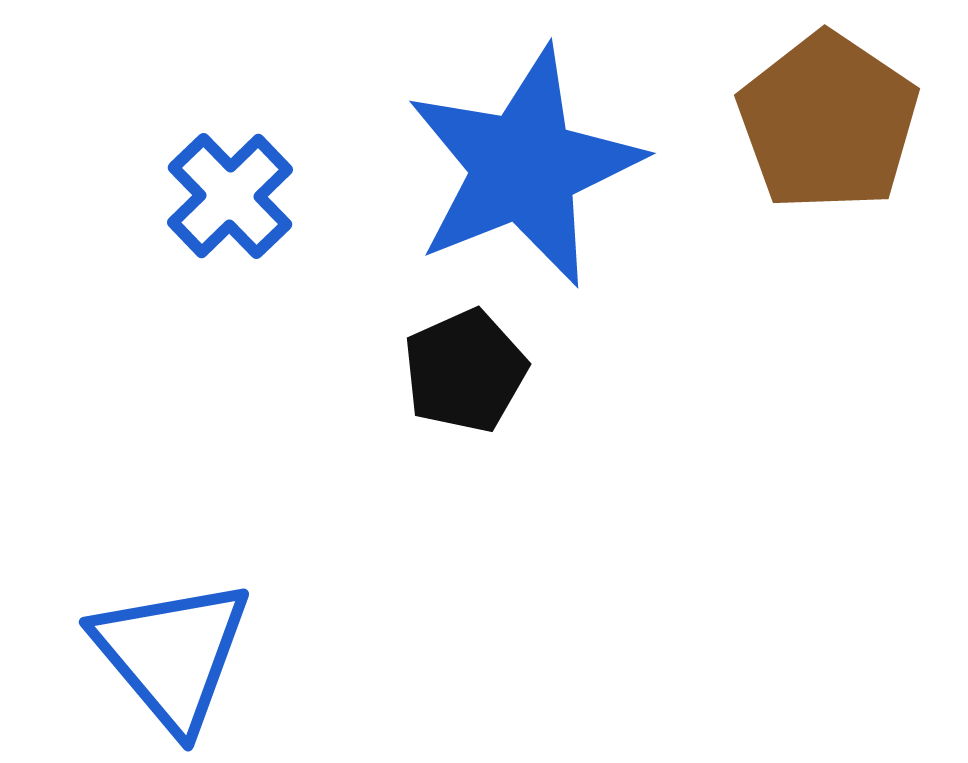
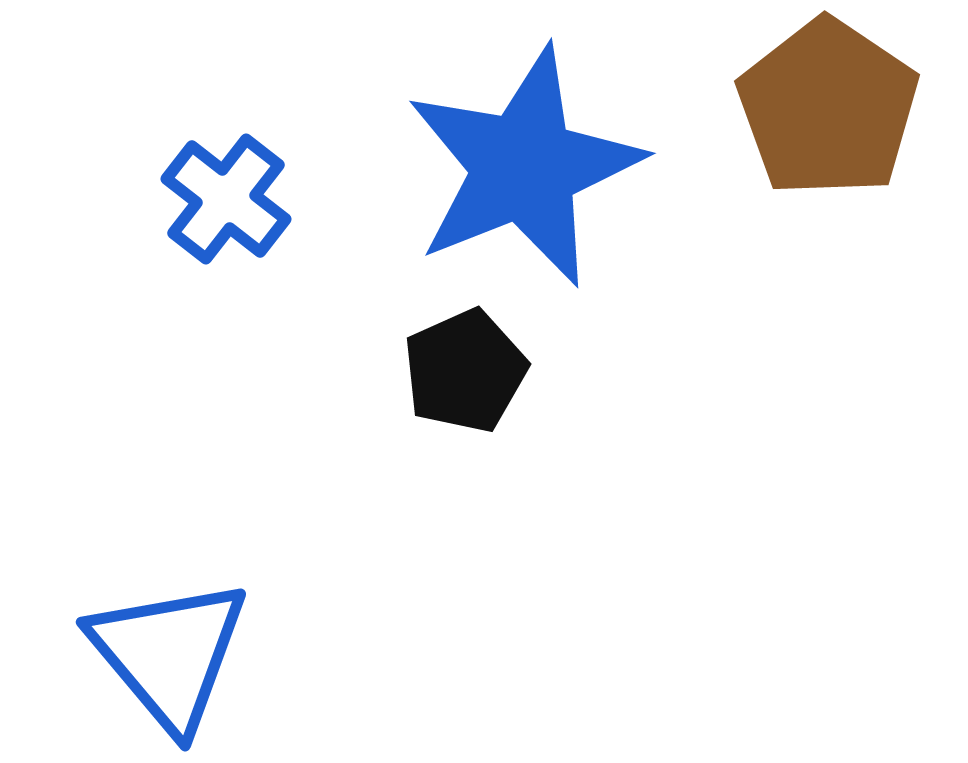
brown pentagon: moved 14 px up
blue cross: moved 4 px left, 3 px down; rotated 8 degrees counterclockwise
blue triangle: moved 3 px left
